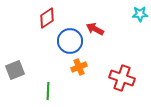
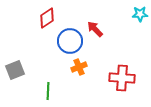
red arrow: rotated 18 degrees clockwise
red cross: rotated 15 degrees counterclockwise
